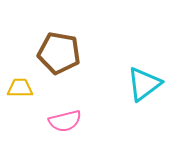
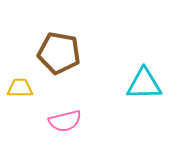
cyan triangle: rotated 36 degrees clockwise
